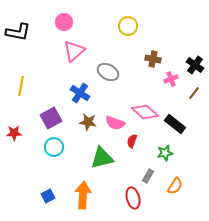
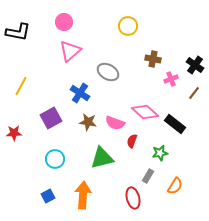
pink triangle: moved 4 px left
yellow line: rotated 18 degrees clockwise
cyan circle: moved 1 px right, 12 px down
green star: moved 5 px left
